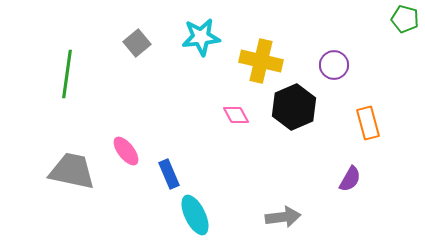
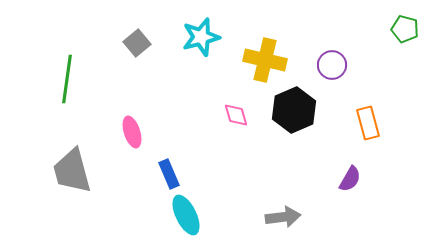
green pentagon: moved 10 px down
cyan star: rotated 9 degrees counterclockwise
yellow cross: moved 4 px right, 1 px up
purple circle: moved 2 px left
green line: moved 5 px down
black hexagon: moved 3 px down
pink diamond: rotated 12 degrees clockwise
pink ellipse: moved 6 px right, 19 px up; rotated 20 degrees clockwise
gray trapezoid: rotated 117 degrees counterclockwise
cyan ellipse: moved 9 px left
